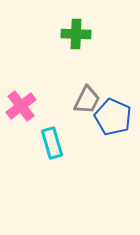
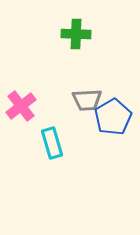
gray trapezoid: rotated 60 degrees clockwise
blue pentagon: rotated 18 degrees clockwise
